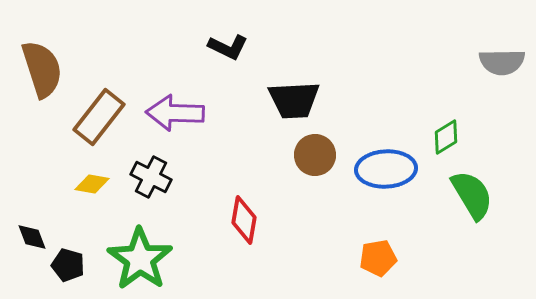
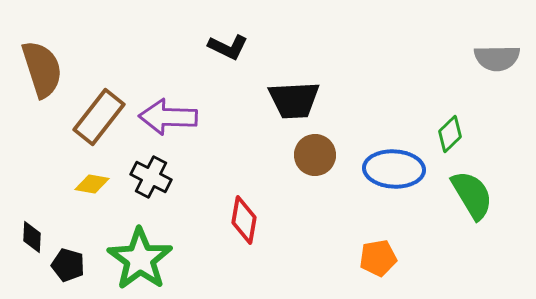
gray semicircle: moved 5 px left, 4 px up
purple arrow: moved 7 px left, 4 px down
green diamond: moved 4 px right, 3 px up; rotated 12 degrees counterclockwise
blue ellipse: moved 8 px right; rotated 6 degrees clockwise
black diamond: rotated 24 degrees clockwise
